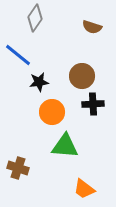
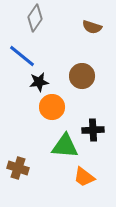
blue line: moved 4 px right, 1 px down
black cross: moved 26 px down
orange circle: moved 5 px up
orange trapezoid: moved 12 px up
